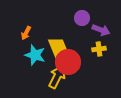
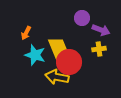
red circle: moved 1 px right
yellow arrow: rotated 105 degrees counterclockwise
